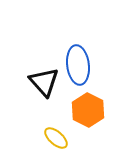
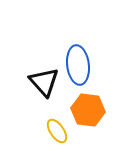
orange hexagon: rotated 20 degrees counterclockwise
yellow ellipse: moved 1 px right, 7 px up; rotated 15 degrees clockwise
